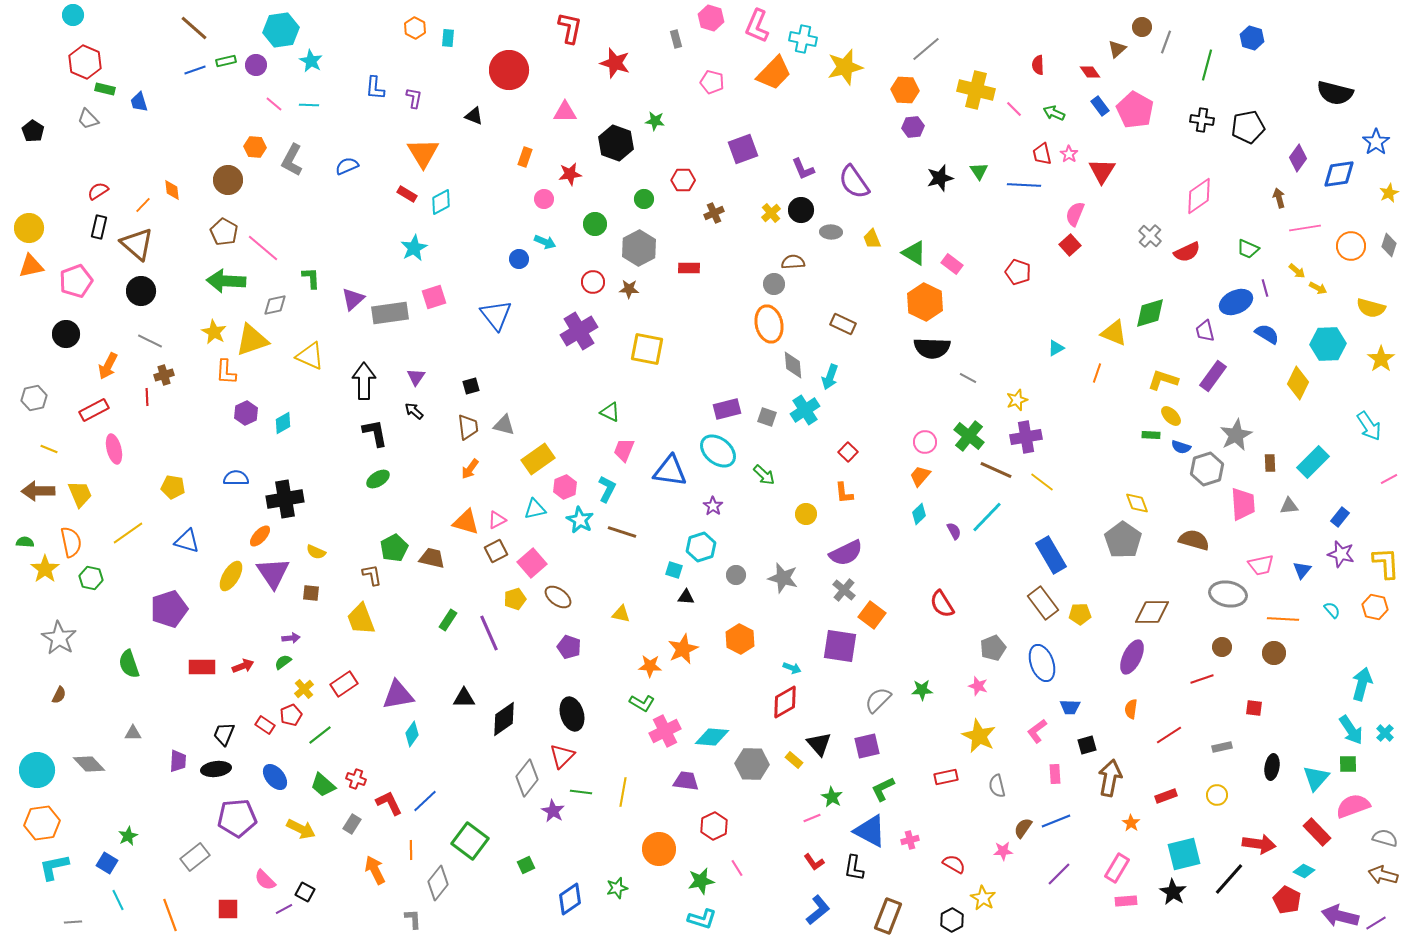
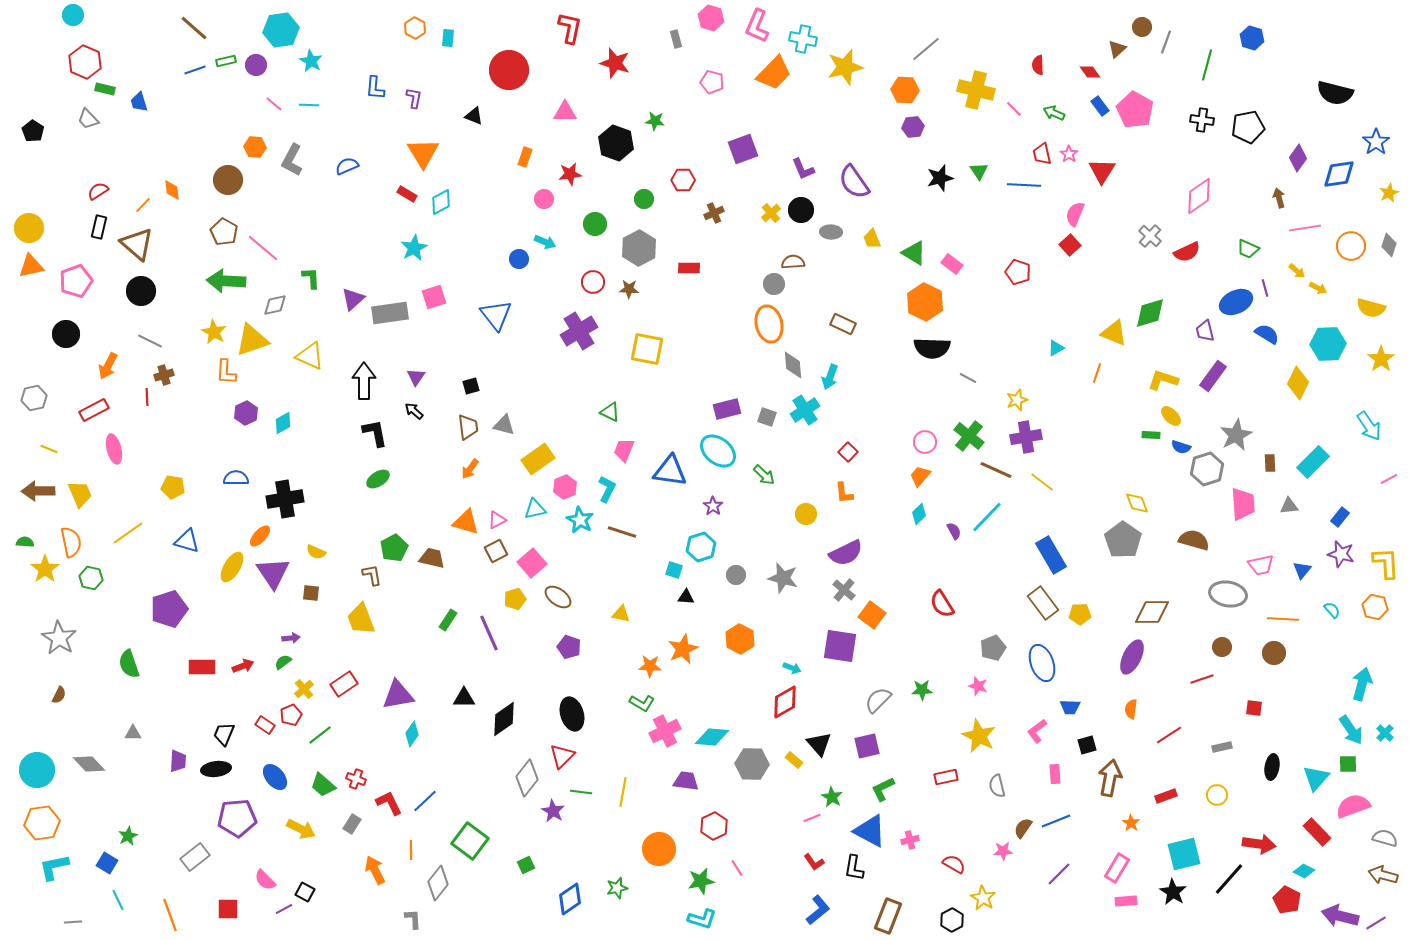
yellow ellipse at (231, 576): moved 1 px right, 9 px up
